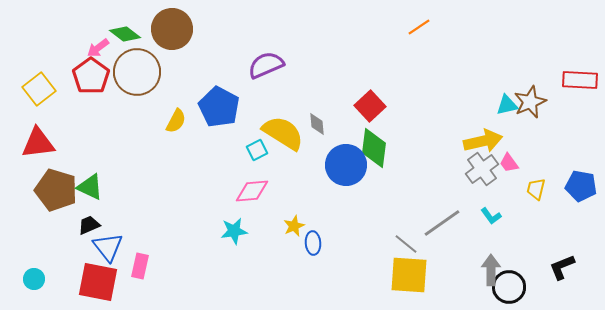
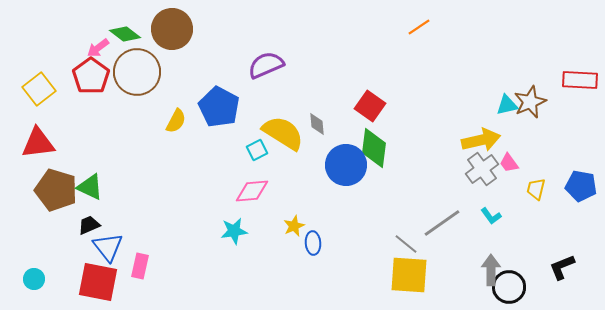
red square at (370, 106): rotated 12 degrees counterclockwise
yellow arrow at (483, 141): moved 2 px left, 1 px up
